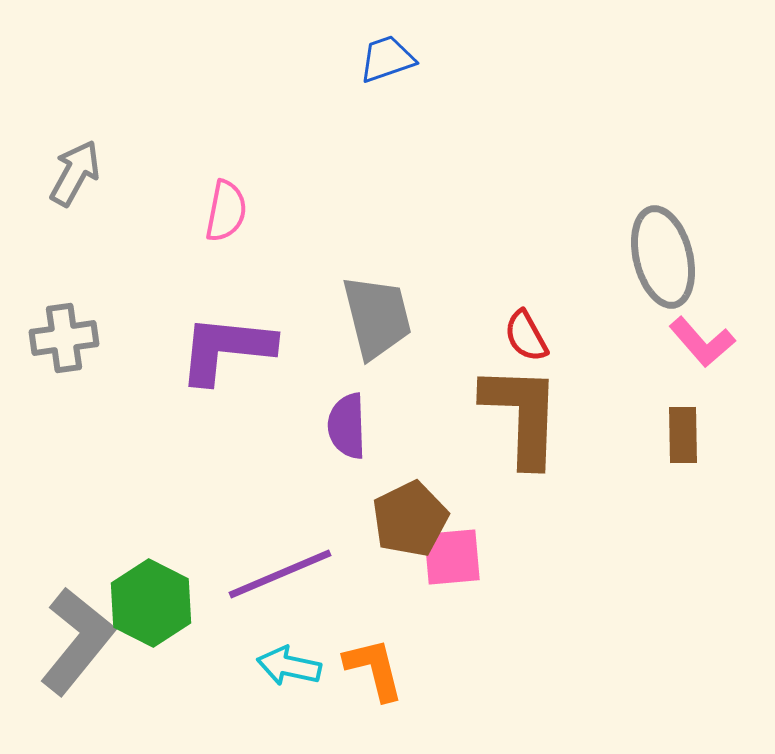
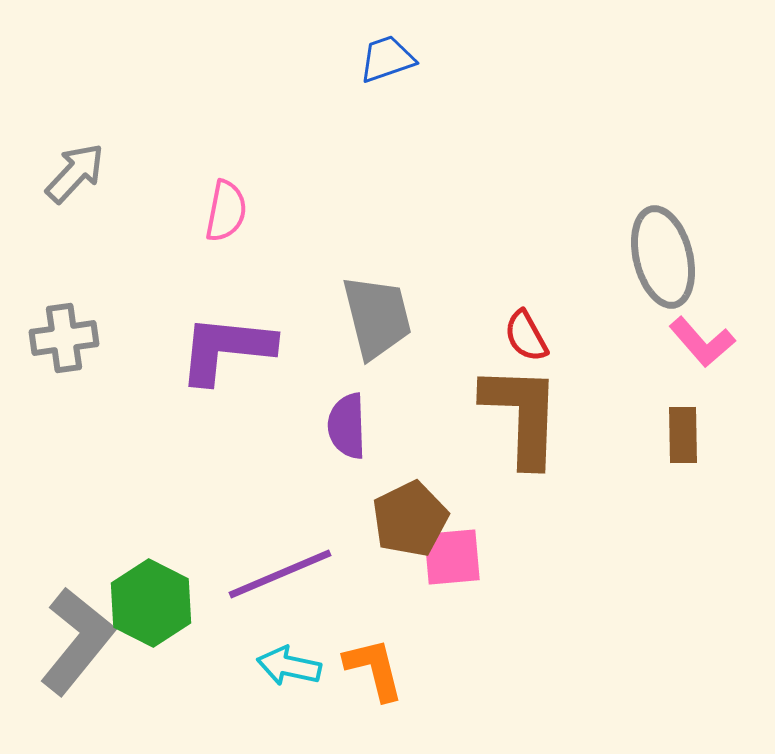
gray arrow: rotated 14 degrees clockwise
